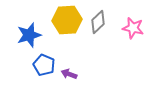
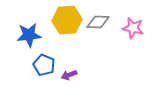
gray diamond: rotated 45 degrees clockwise
blue star: rotated 10 degrees clockwise
purple arrow: moved 1 px down; rotated 42 degrees counterclockwise
